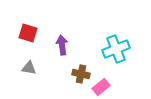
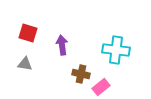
cyan cross: moved 1 px down; rotated 28 degrees clockwise
gray triangle: moved 4 px left, 4 px up
